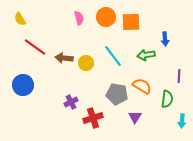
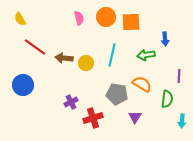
cyan line: moved 1 px left, 1 px up; rotated 50 degrees clockwise
orange semicircle: moved 2 px up
